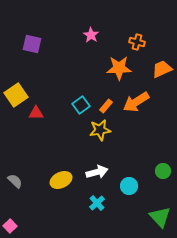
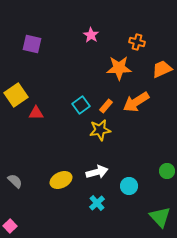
green circle: moved 4 px right
